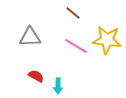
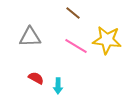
red semicircle: moved 2 px down
